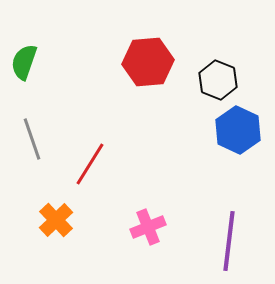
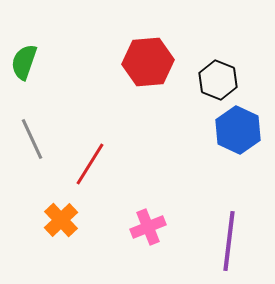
gray line: rotated 6 degrees counterclockwise
orange cross: moved 5 px right
